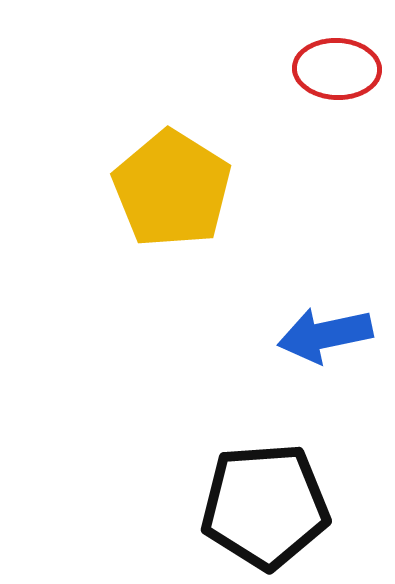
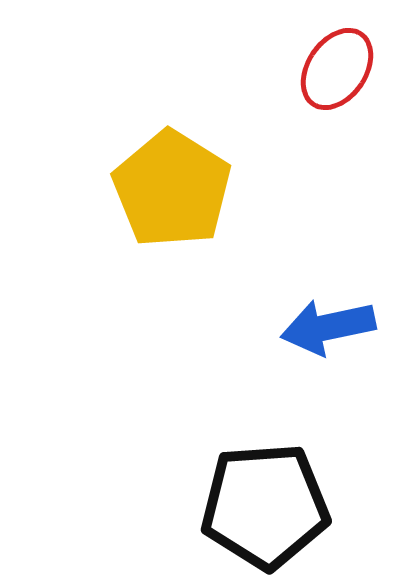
red ellipse: rotated 58 degrees counterclockwise
blue arrow: moved 3 px right, 8 px up
